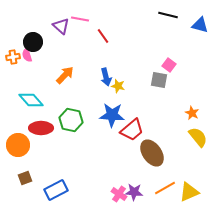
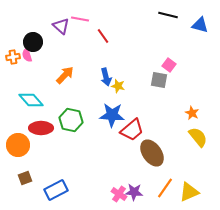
orange line: rotated 25 degrees counterclockwise
